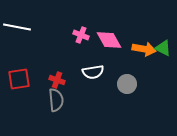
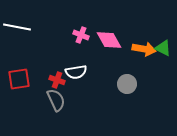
white semicircle: moved 17 px left
gray semicircle: rotated 20 degrees counterclockwise
